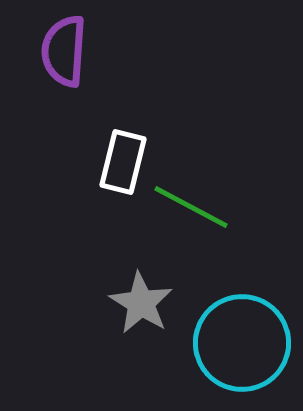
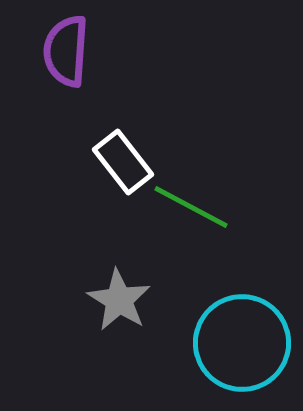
purple semicircle: moved 2 px right
white rectangle: rotated 52 degrees counterclockwise
gray star: moved 22 px left, 3 px up
